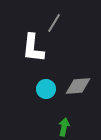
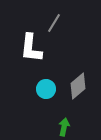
white L-shape: moved 2 px left
gray diamond: rotated 36 degrees counterclockwise
